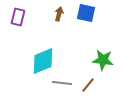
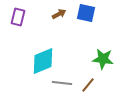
brown arrow: rotated 48 degrees clockwise
green star: moved 1 px up
